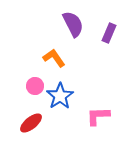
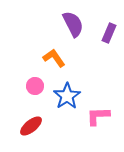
blue star: moved 7 px right
red ellipse: moved 3 px down
